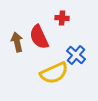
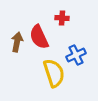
brown arrow: rotated 24 degrees clockwise
blue cross: rotated 24 degrees clockwise
yellow semicircle: rotated 84 degrees counterclockwise
